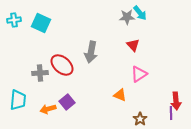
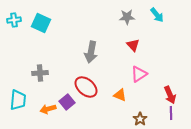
cyan arrow: moved 17 px right, 2 px down
red ellipse: moved 24 px right, 22 px down
red arrow: moved 6 px left, 6 px up; rotated 18 degrees counterclockwise
